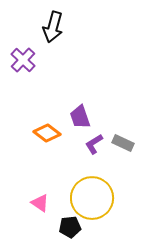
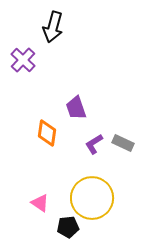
purple trapezoid: moved 4 px left, 9 px up
orange diamond: rotated 60 degrees clockwise
black pentagon: moved 2 px left
